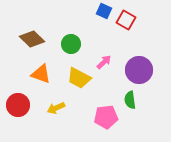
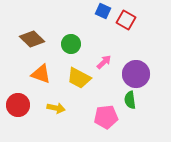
blue square: moved 1 px left
purple circle: moved 3 px left, 4 px down
yellow arrow: rotated 144 degrees counterclockwise
